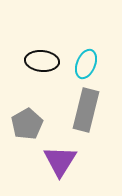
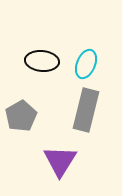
gray pentagon: moved 6 px left, 8 px up
